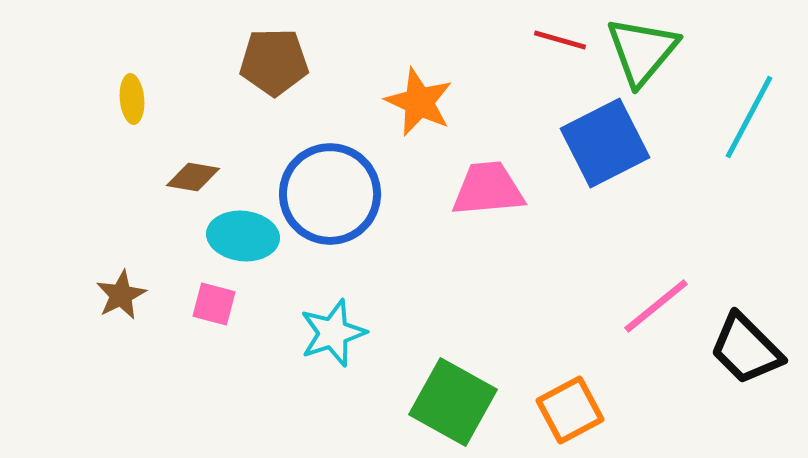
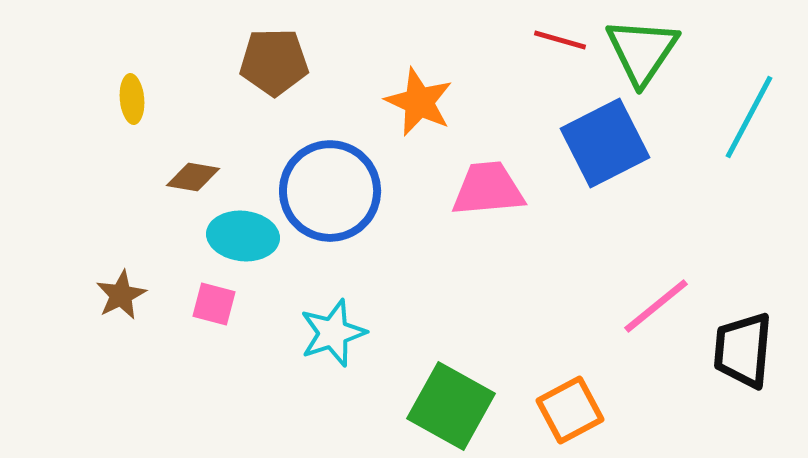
green triangle: rotated 6 degrees counterclockwise
blue circle: moved 3 px up
black trapezoid: moved 3 px left, 1 px down; rotated 50 degrees clockwise
green square: moved 2 px left, 4 px down
